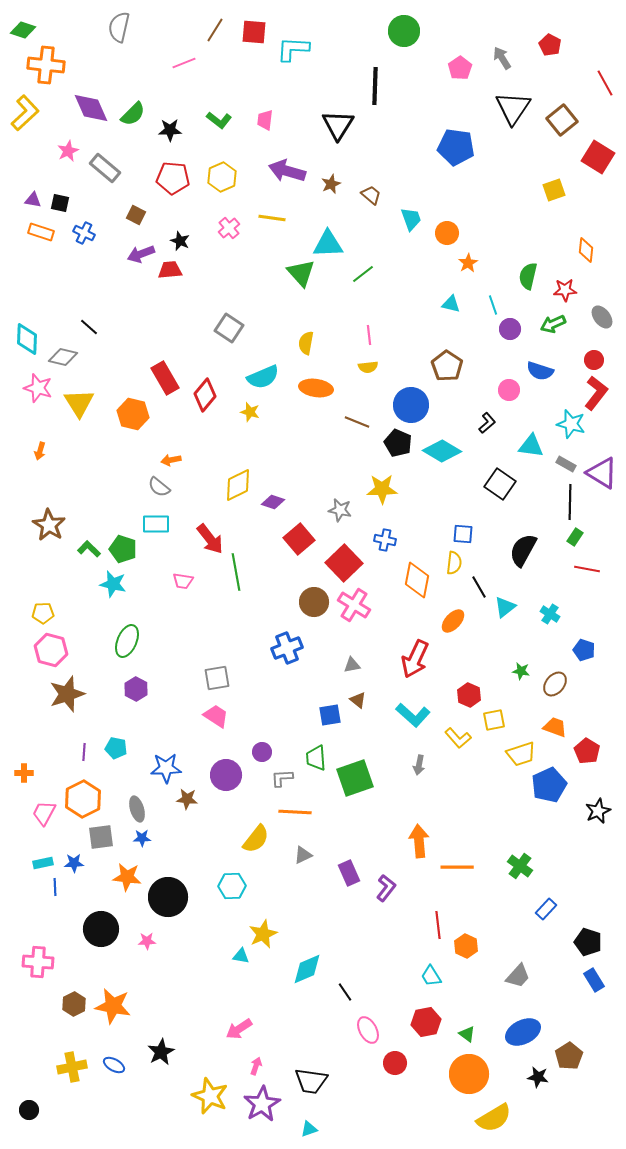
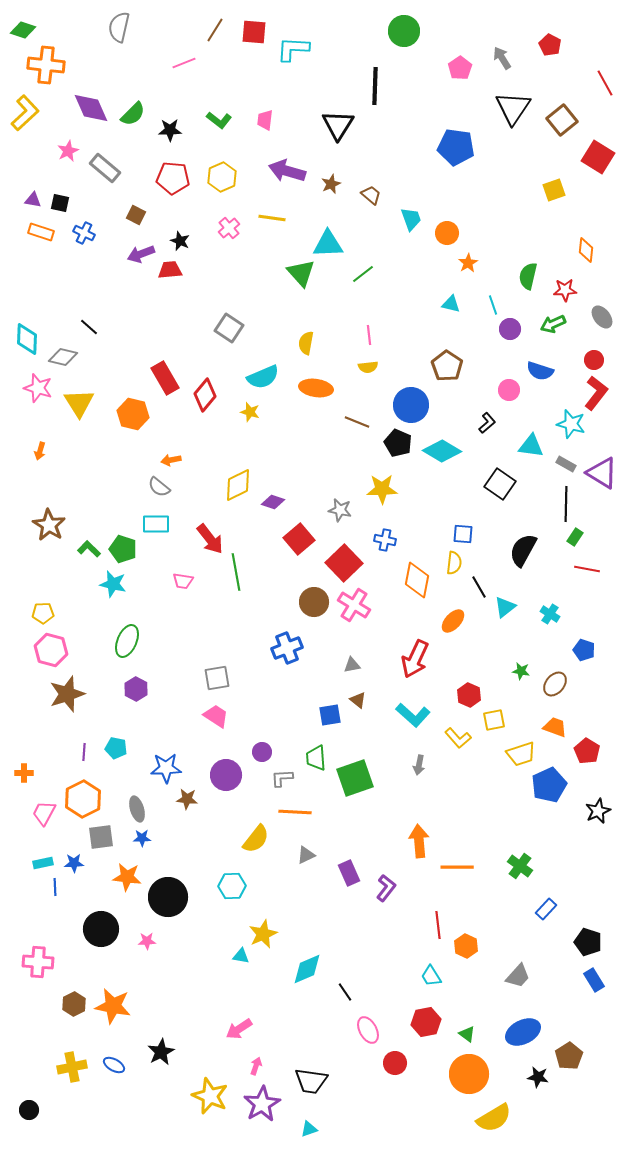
black line at (570, 502): moved 4 px left, 2 px down
gray triangle at (303, 855): moved 3 px right
